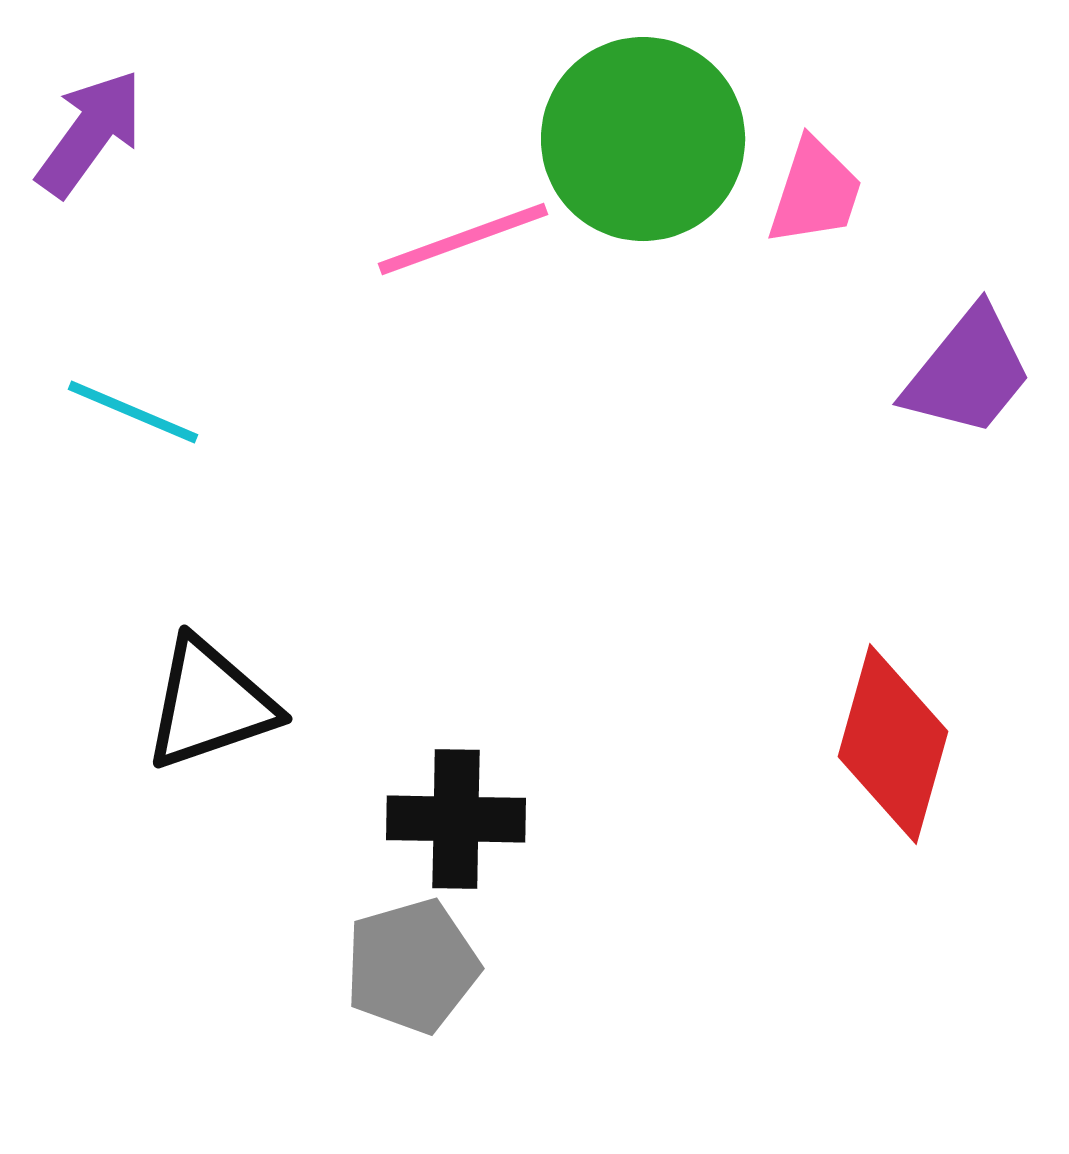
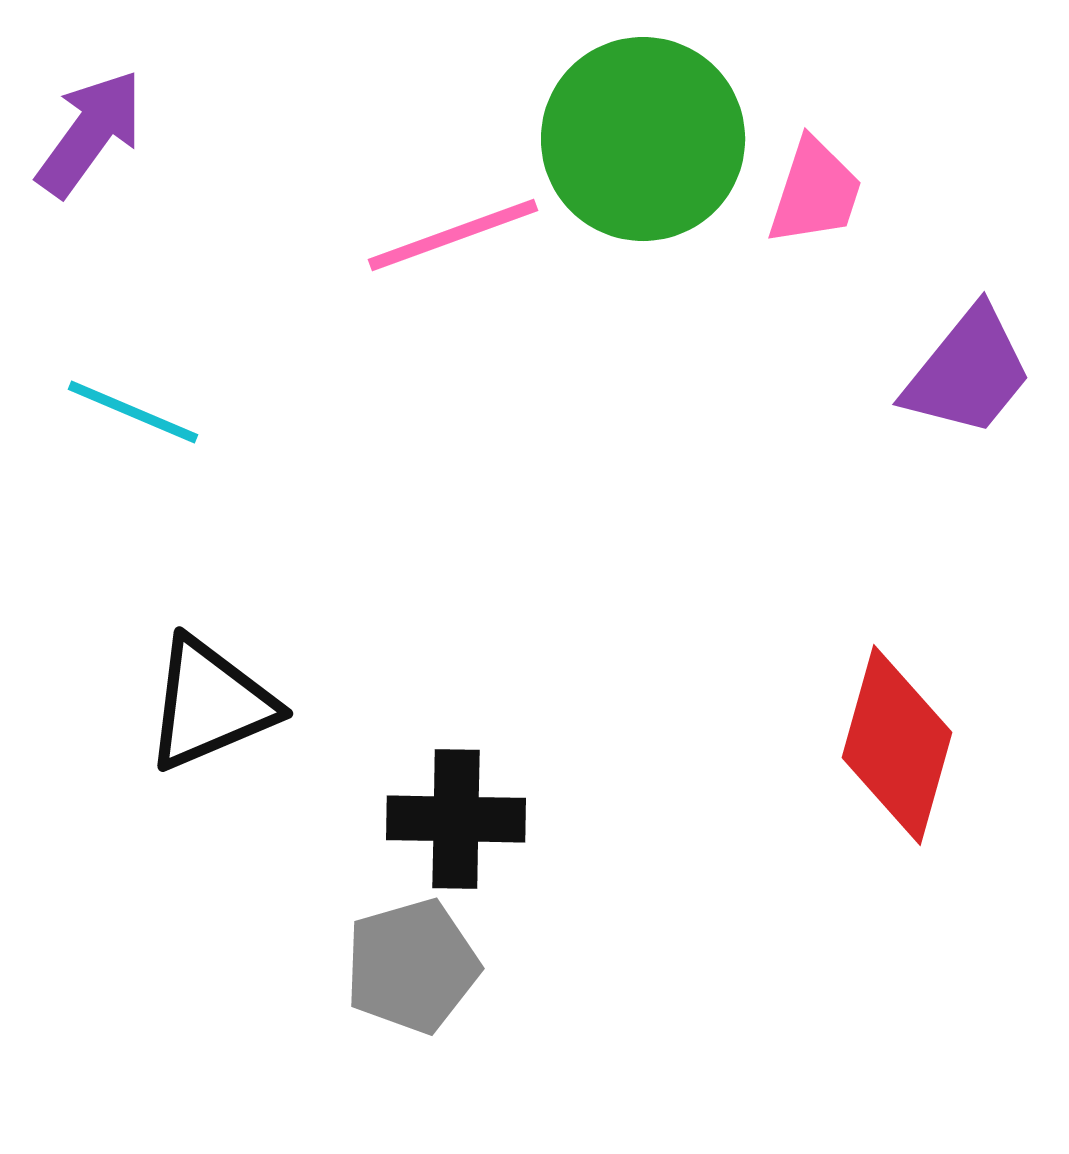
pink line: moved 10 px left, 4 px up
black triangle: rotated 4 degrees counterclockwise
red diamond: moved 4 px right, 1 px down
